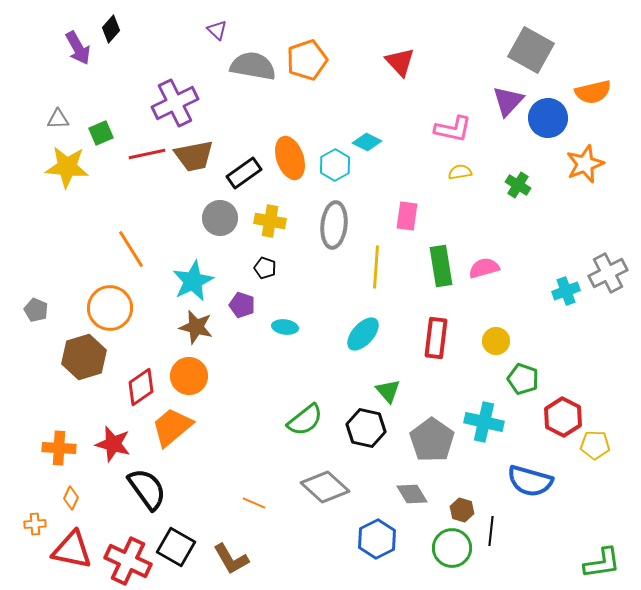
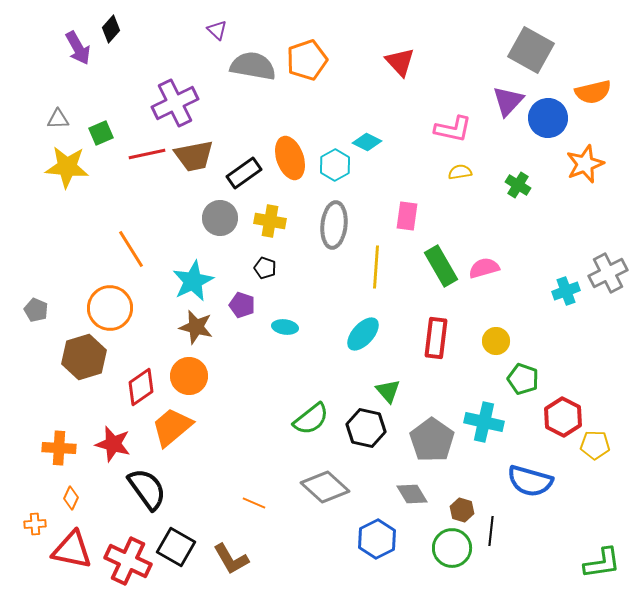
green rectangle at (441, 266): rotated 21 degrees counterclockwise
green semicircle at (305, 420): moved 6 px right, 1 px up
